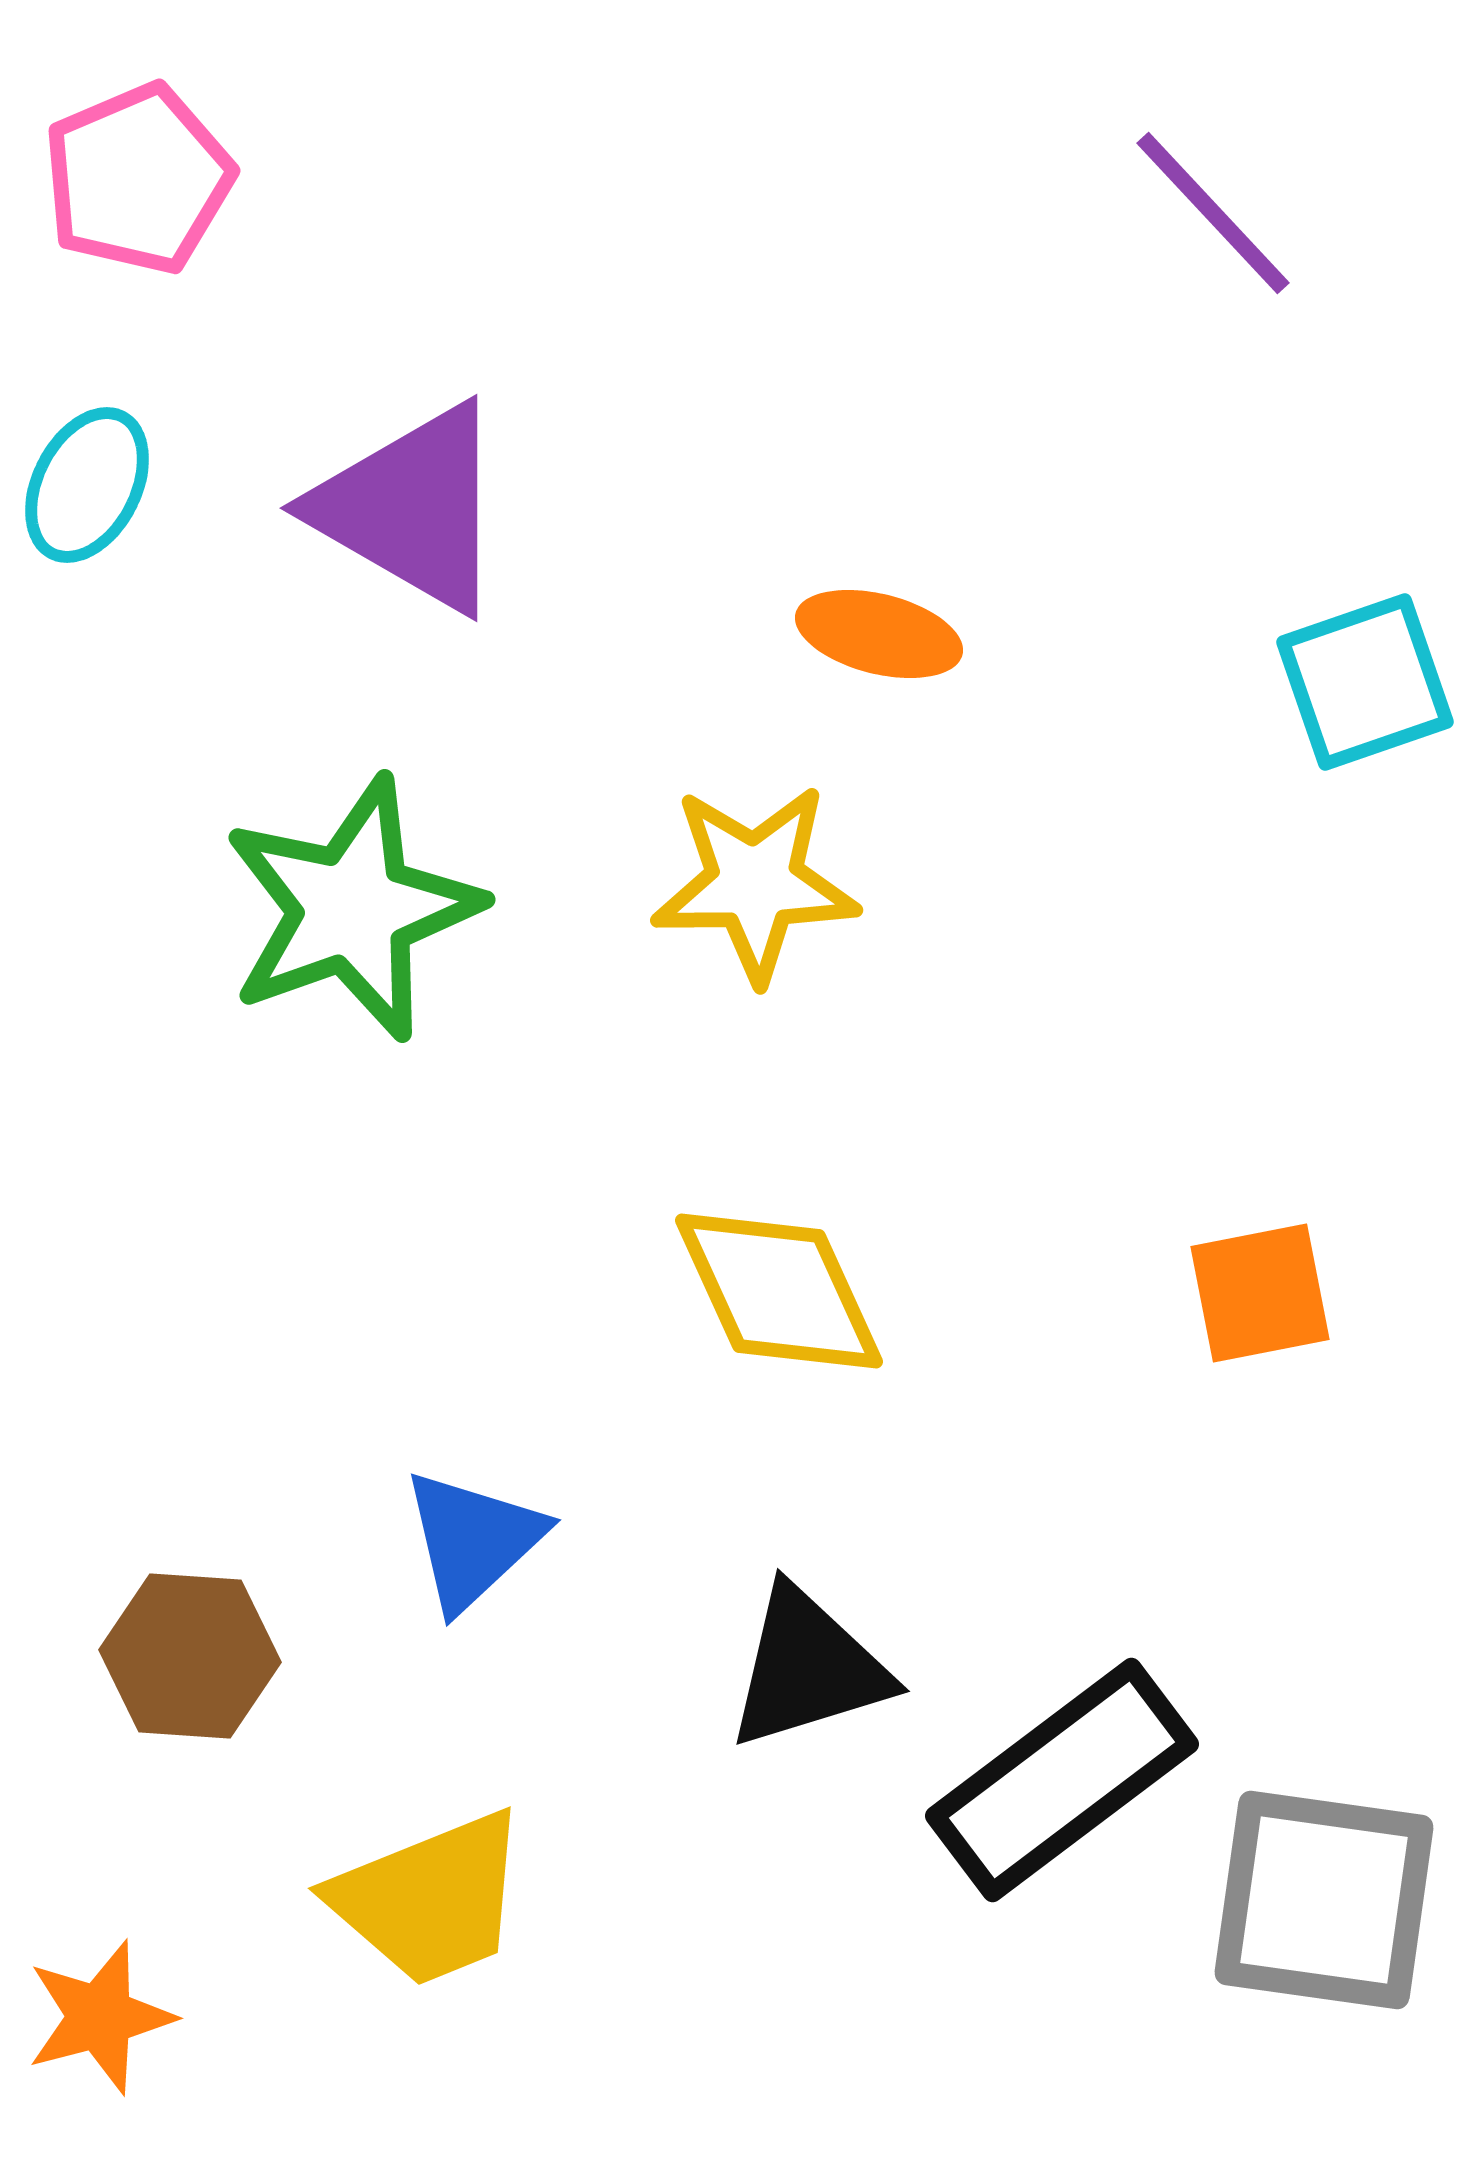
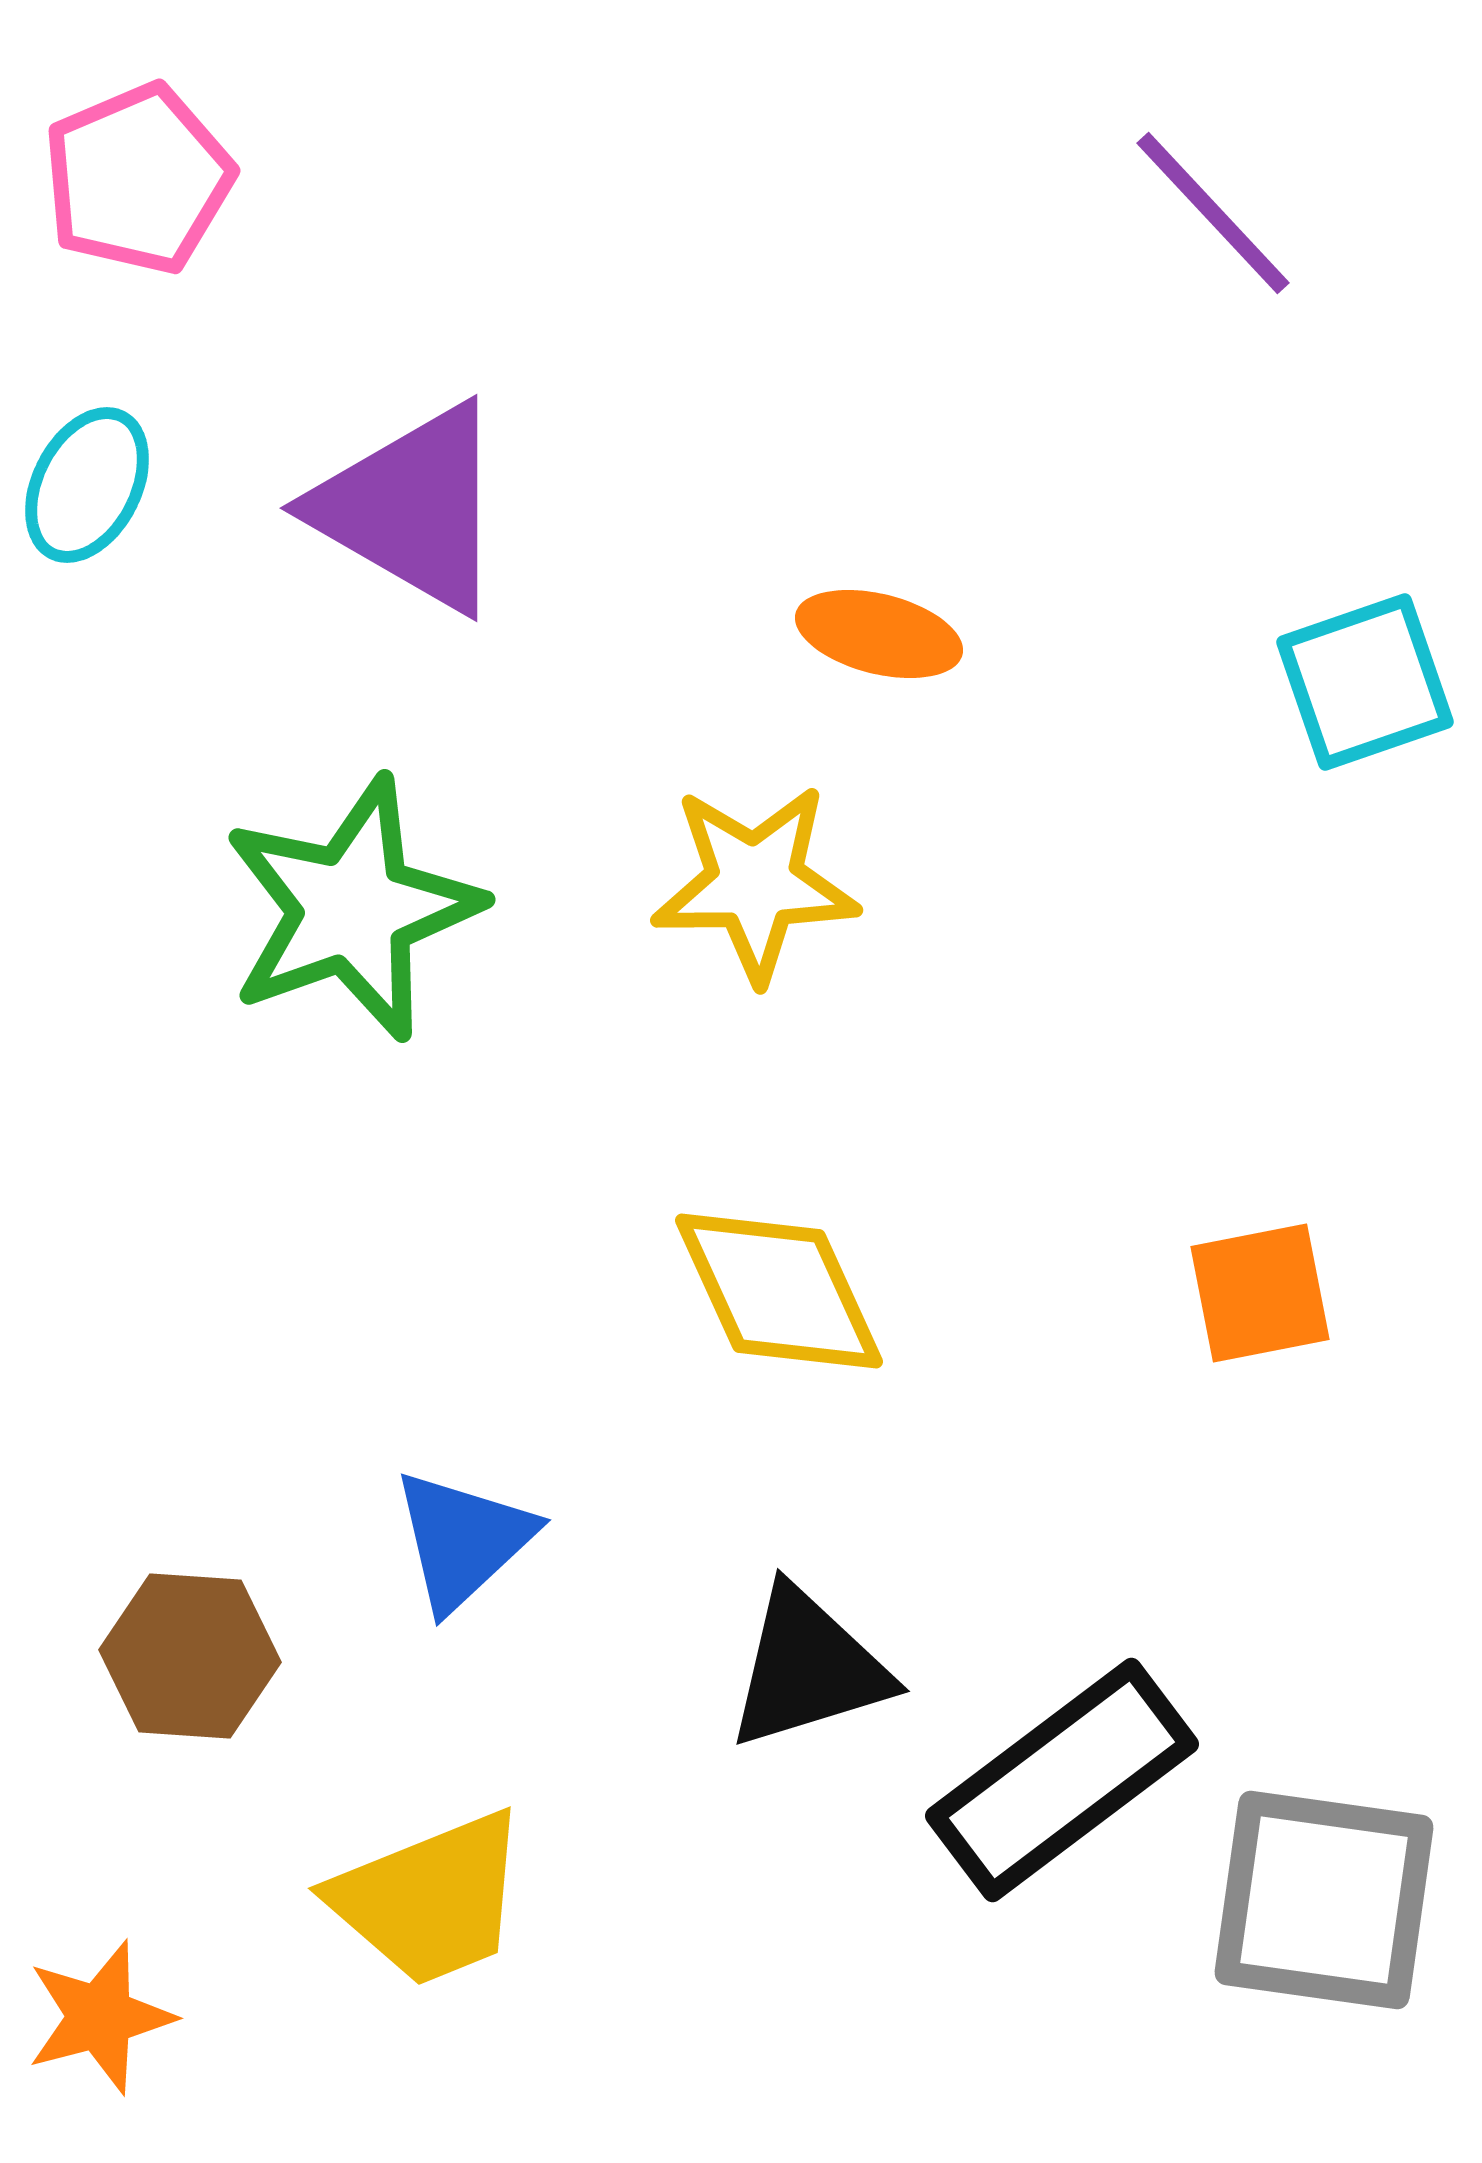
blue triangle: moved 10 px left
